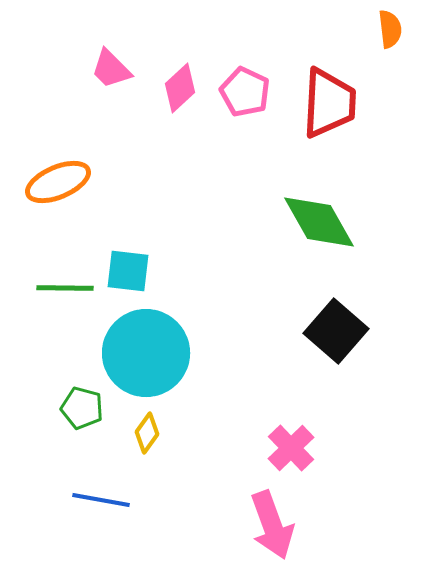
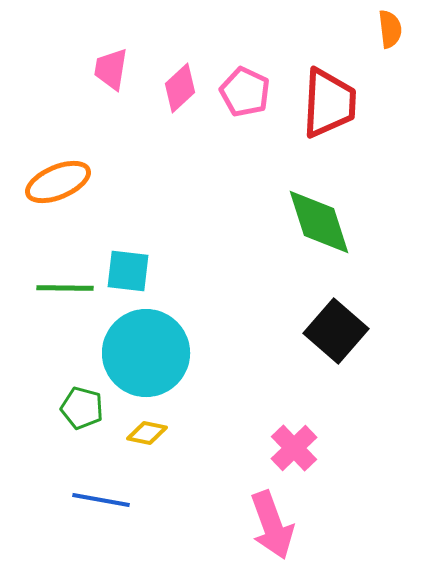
pink trapezoid: rotated 54 degrees clockwise
green diamond: rotated 12 degrees clockwise
yellow diamond: rotated 66 degrees clockwise
pink cross: moved 3 px right
